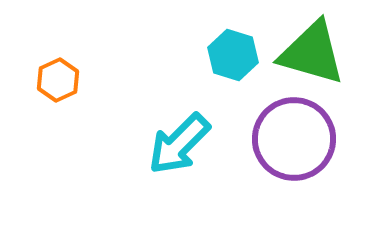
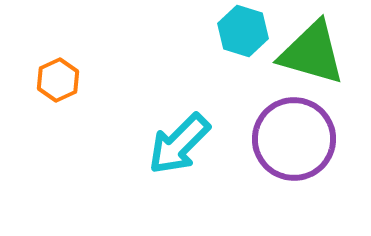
cyan hexagon: moved 10 px right, 24 px up
